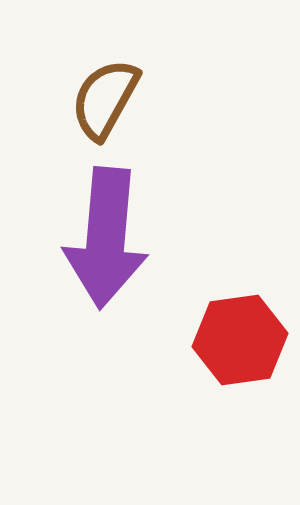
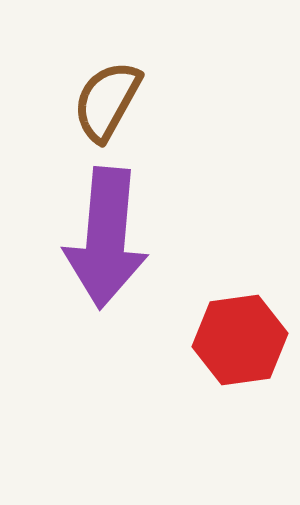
brown semicircle: moved 2 px right, 2 px down
